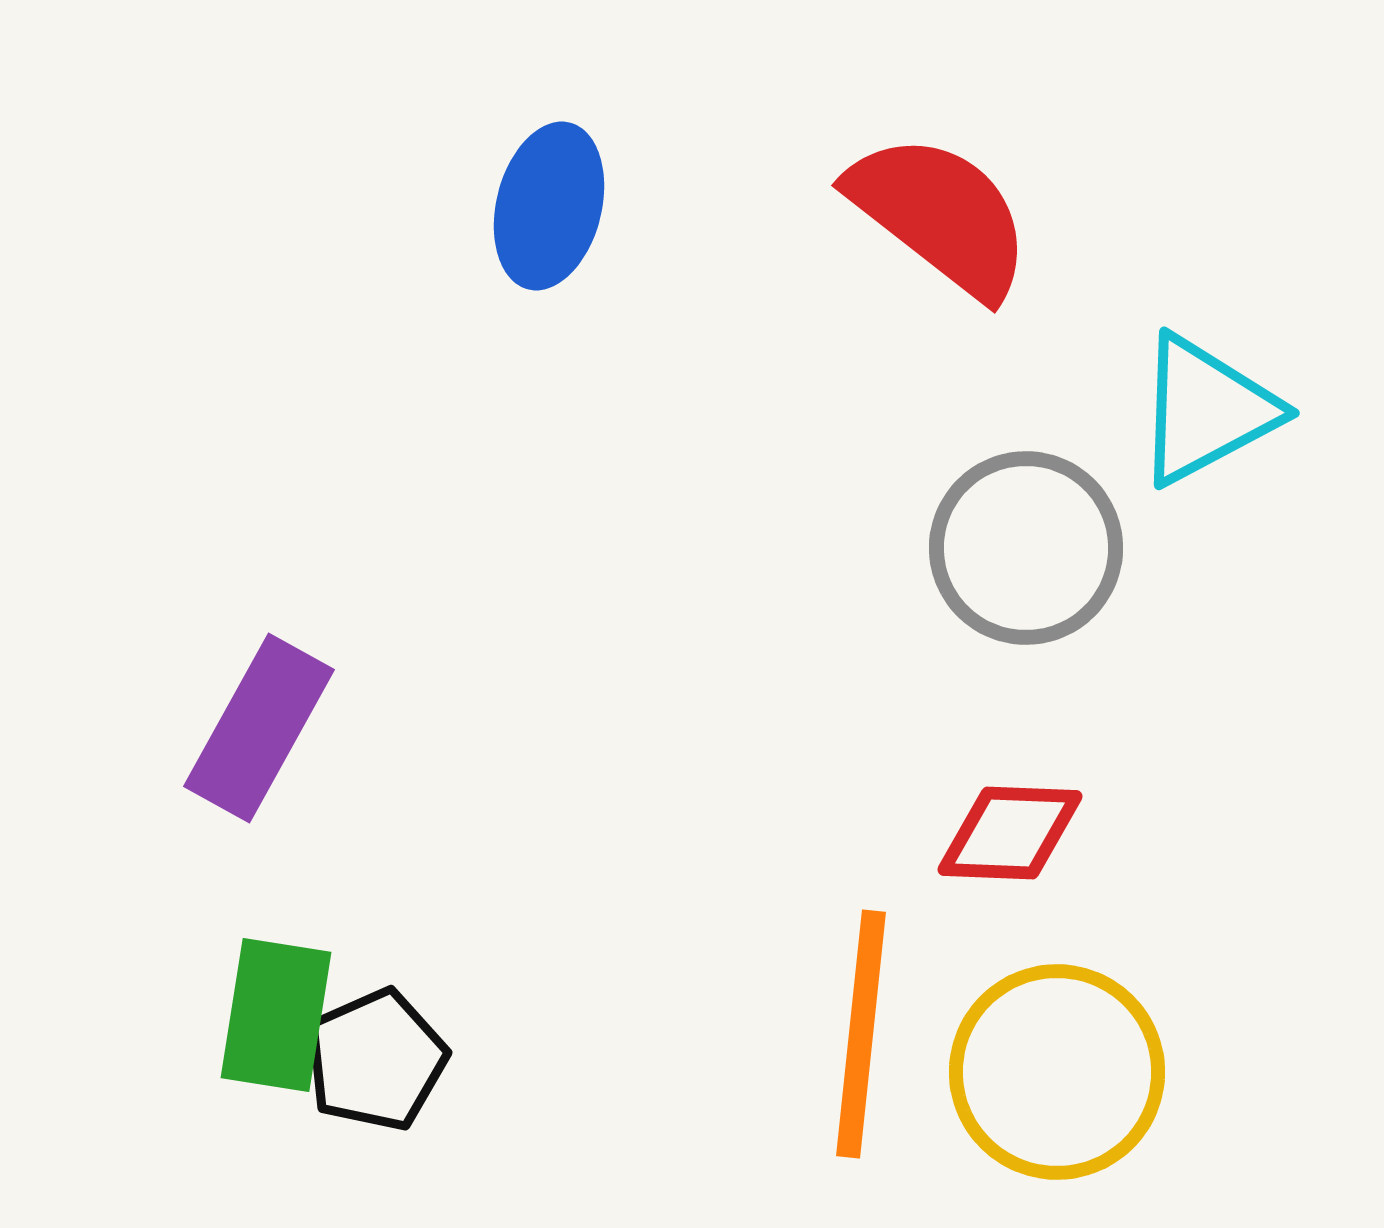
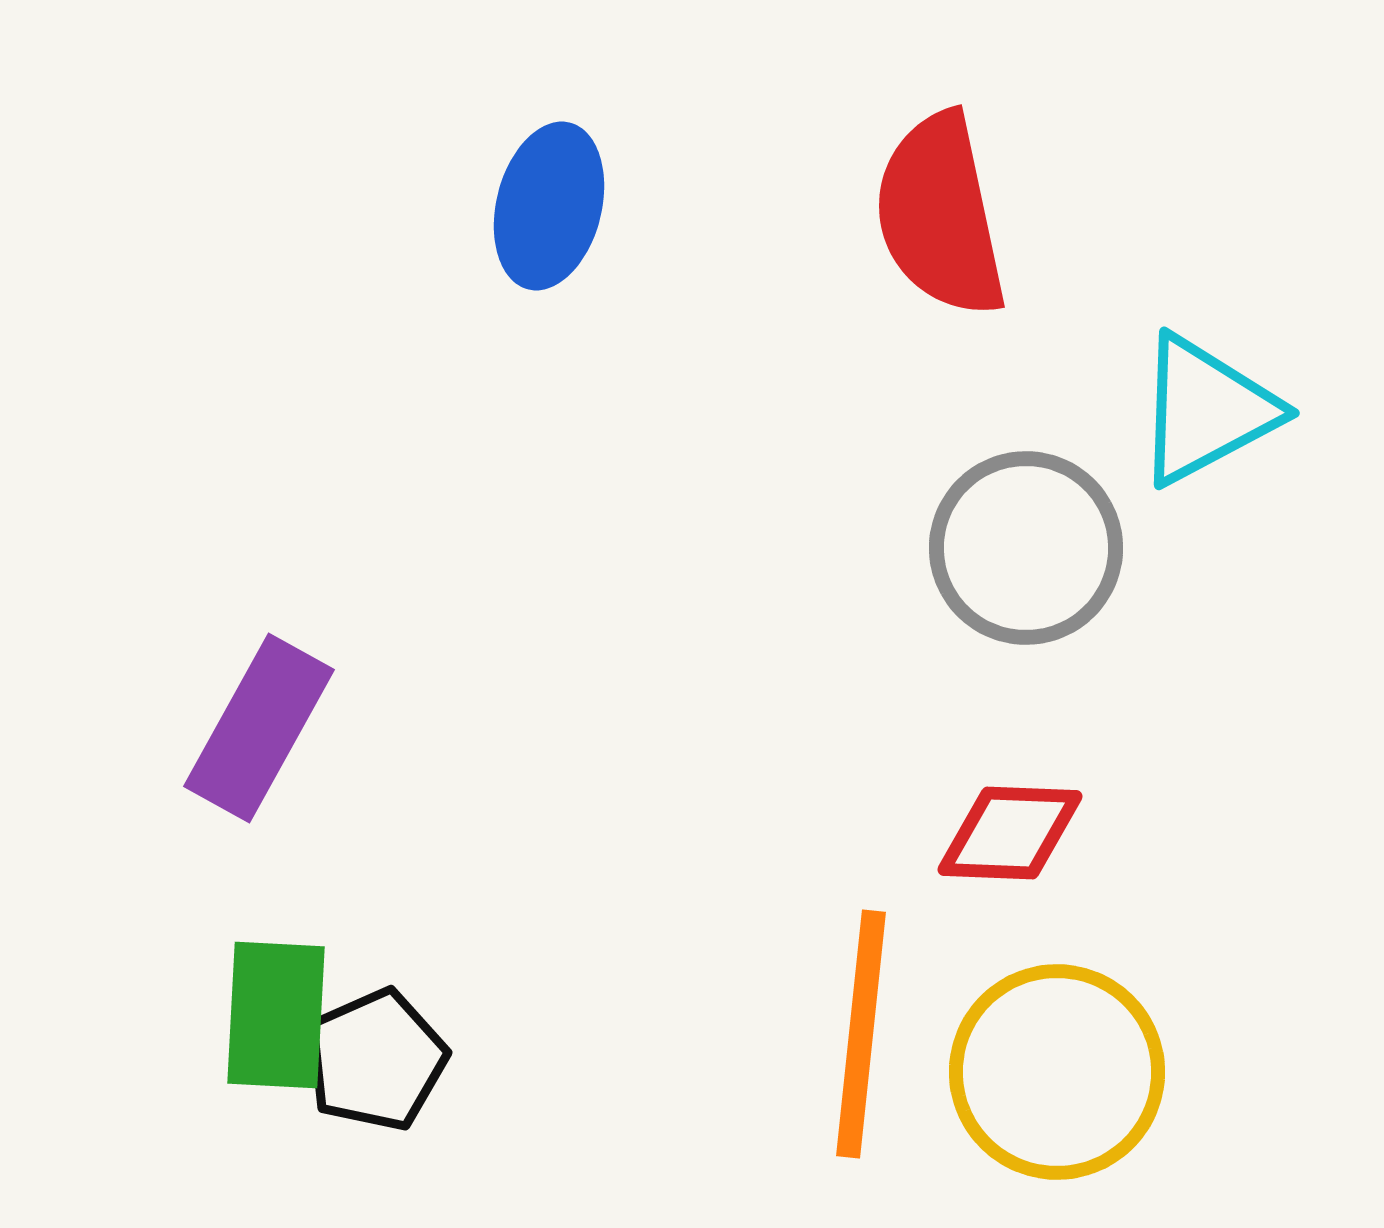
red semicircle: rotated 140 degrees counterclockwise
green rectangle: rotated 6 degrees counterclockwise
